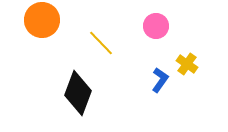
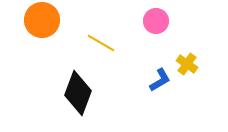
pink circle: moved 5 px up
yellow line: rotated 16 degrees counterclockwise
blue L-shape: rotated 25 degrees clockwise
